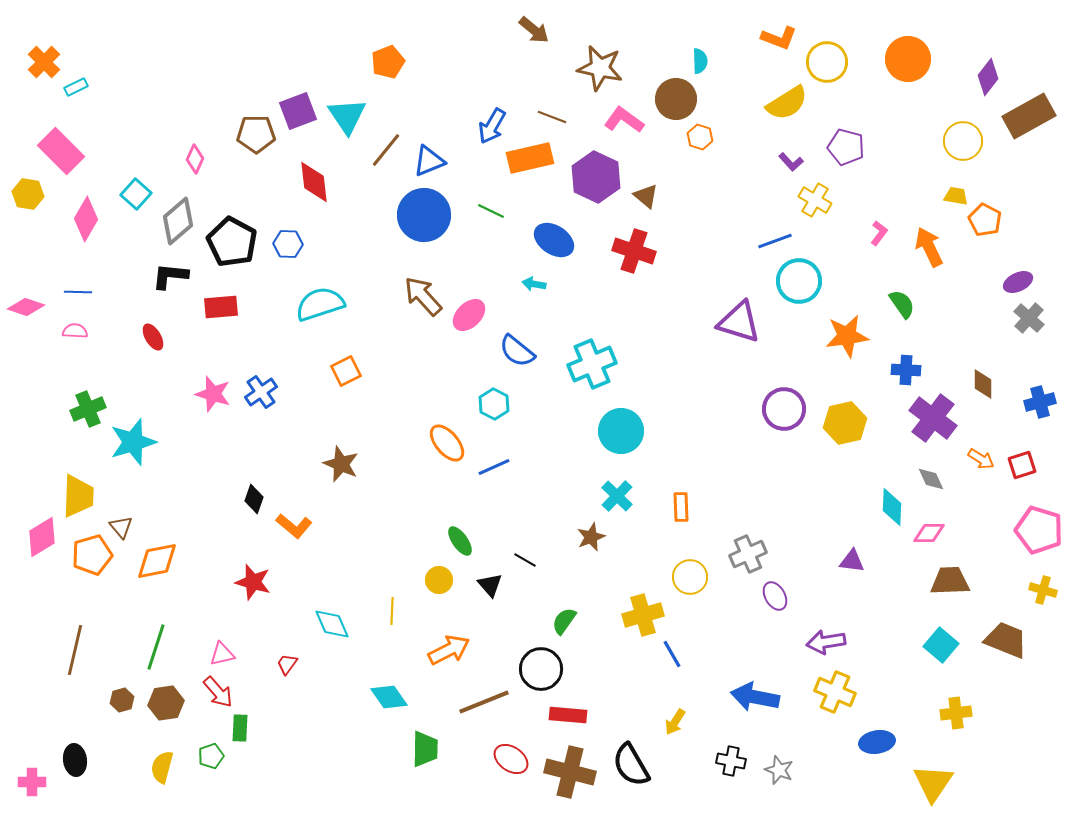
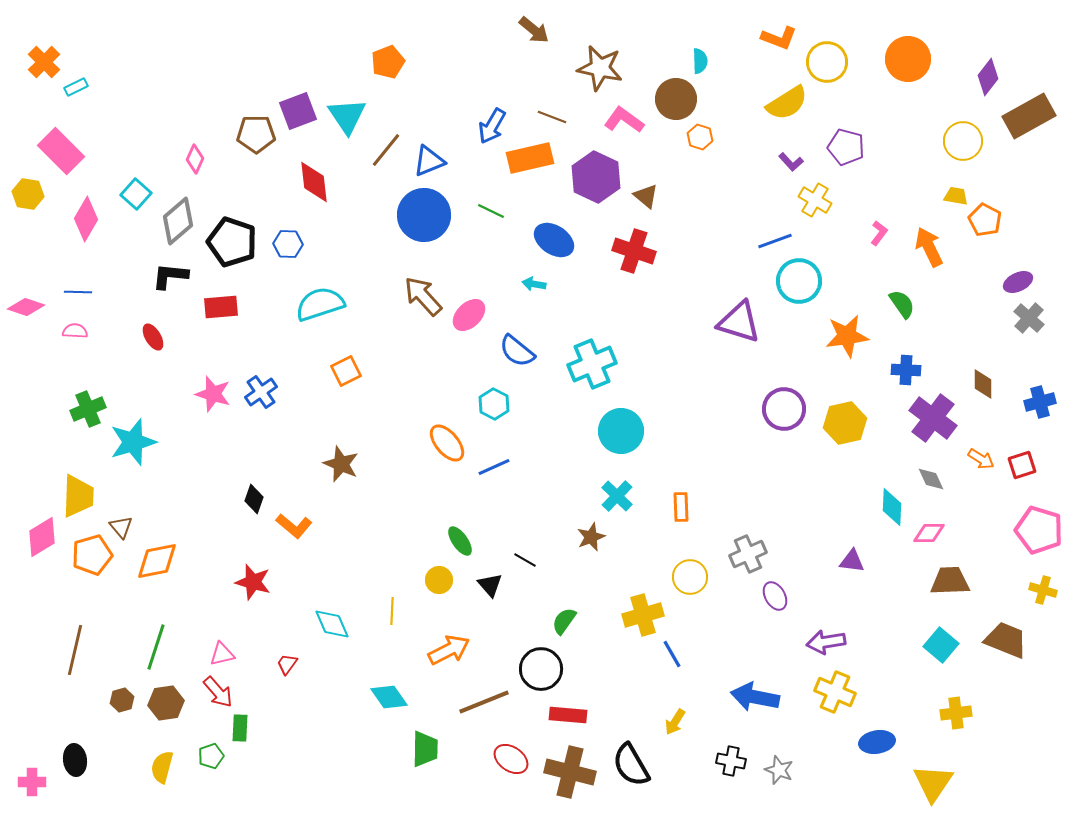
black pentagon at (232, 242): rotated 9 degrees counterclockwise
